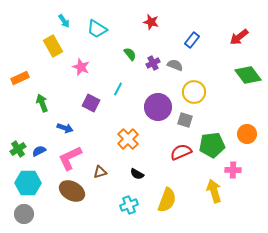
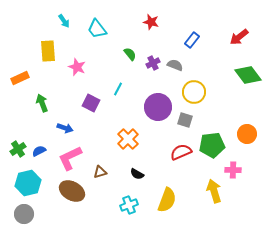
cyan trapezoid: rotated 20 degrees clockwise
yellow rectangle: moved 5 px left, 5 px down; rotated 25 degrees clockwise
pink star: moved 4 px left
cyan hexagon: rotated 15 degrees counterclockwise
